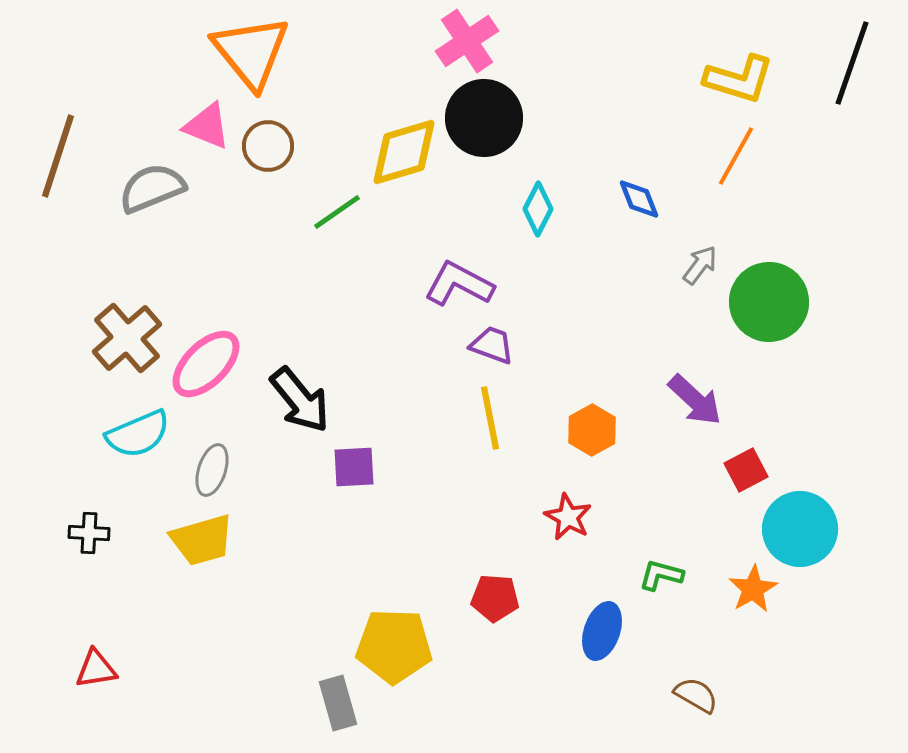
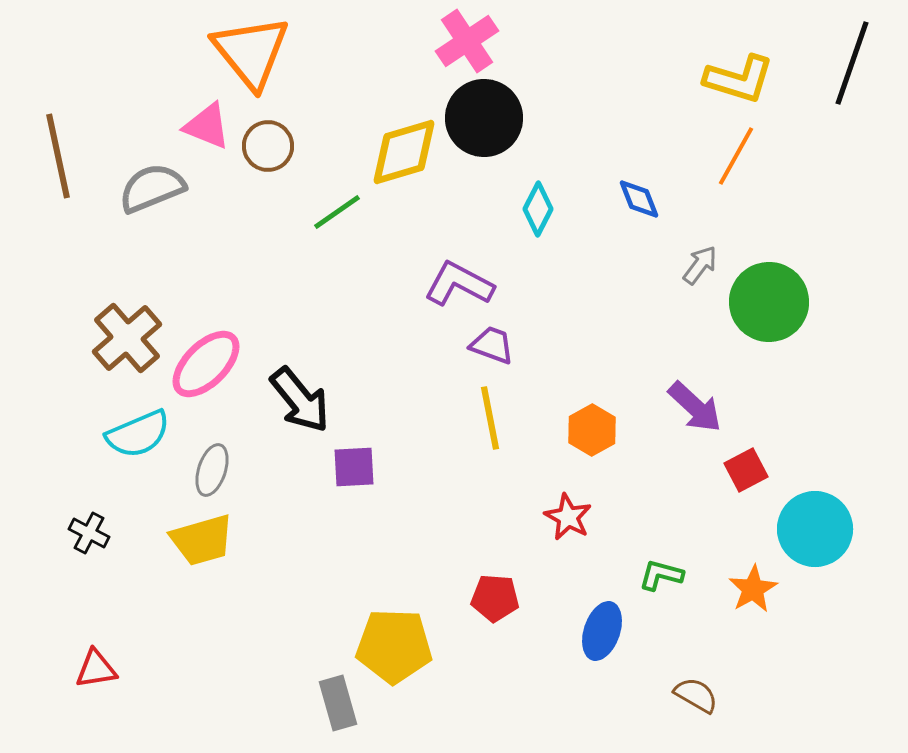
brown line: rotated 30 degrees counterclockwise
purple arrow: moved 7 px down
cyan circle: moved 15 px right
black cross: rotated 24 degrees clockwise
